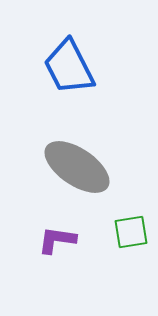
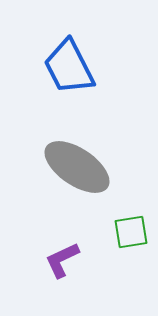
purple L-shape: moved 5 px right, 20 px down; rotated 33 degrees counterclockwise
